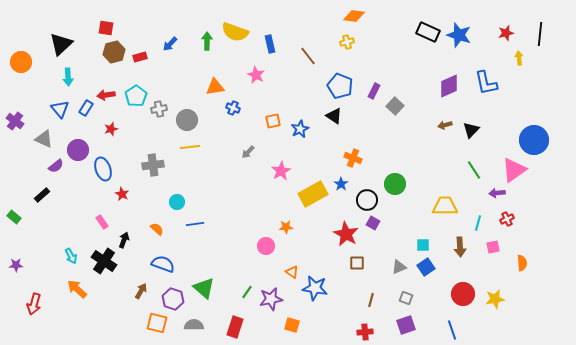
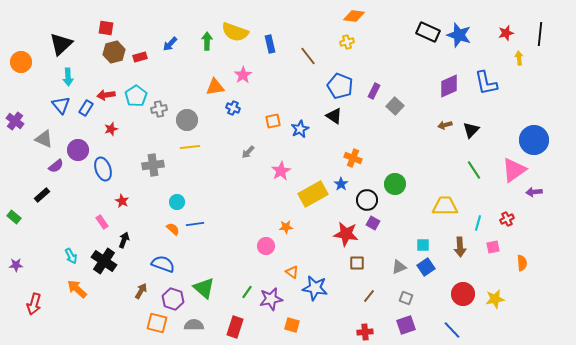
pink star at (256, 75): moved 13 px left; rotated 12 degrees clockwise
blue triangle at (60, 109): moved 1 px right, 4 px up
purple arrow at (497, 193): moved 37 px right, 1 px up
red star at (122, 194): moved 7 px down
orange semicircle at (157, 229): moved 16 px right
red star at (346, 234): rotated 20 degrees counterclockwise
brown line at (371, 300): moved 2 px left, 4 px up; rotated 24 degrees clockwise
blue line at (452, 330): rotated 24 degrees counterclockwise
